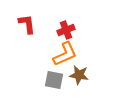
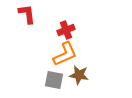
red L-shape: moved 10 px up
